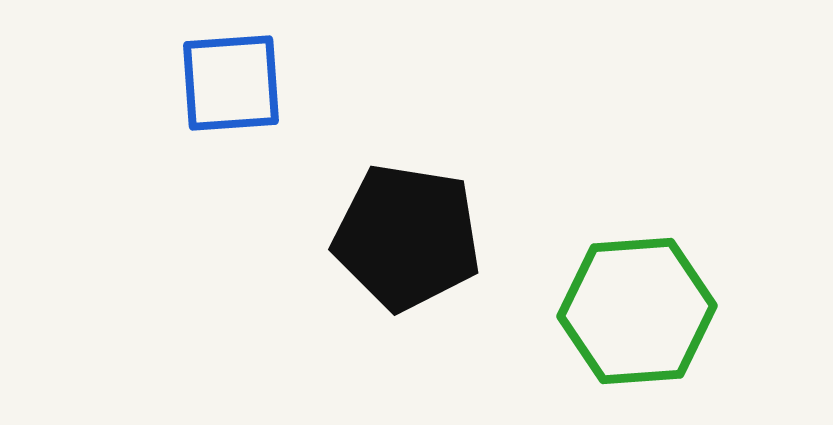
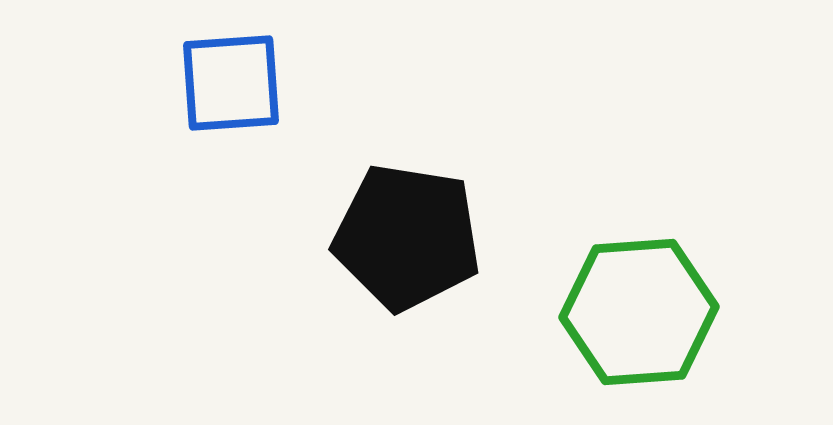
green hexagon: moved 2 px right, 1 px down
